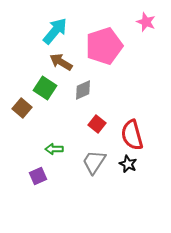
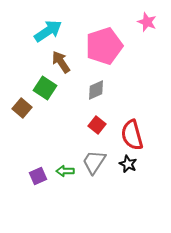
pink star: moved 1 px right
cyan arrow: moved 7 px left; rotated 16 degrees clockwise
brown arrow: rotated 25 degrees clockwise
gray diamond: moved 13 px right
red square: moved 1 px down
green arrow: moved 11 px right, 22 px down
